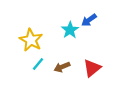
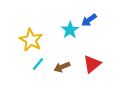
red triangle: moved 4 px up
